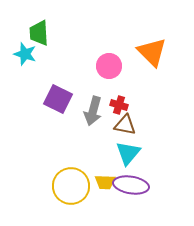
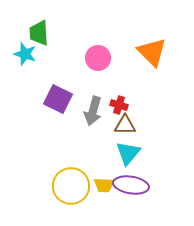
pink circle: moved 11 px left, 8 px up
brown triangle: rotated 10 degrees counterclockwise
yellow trapezoid: moved 1 px left, 3 px down
